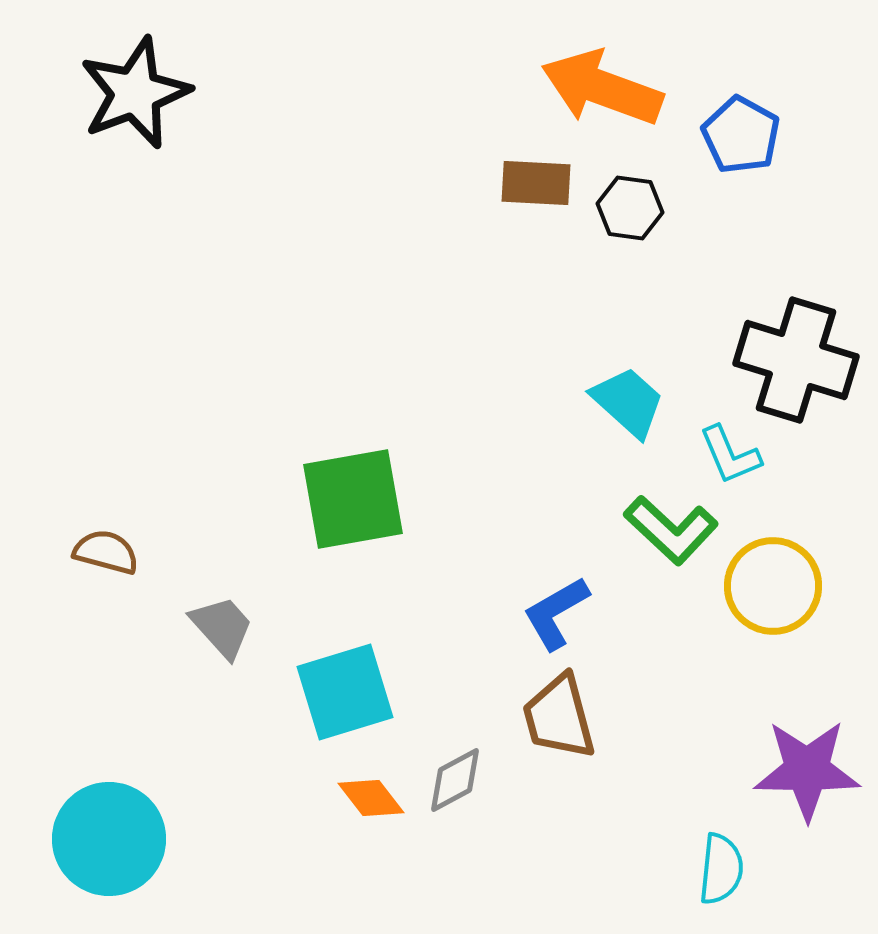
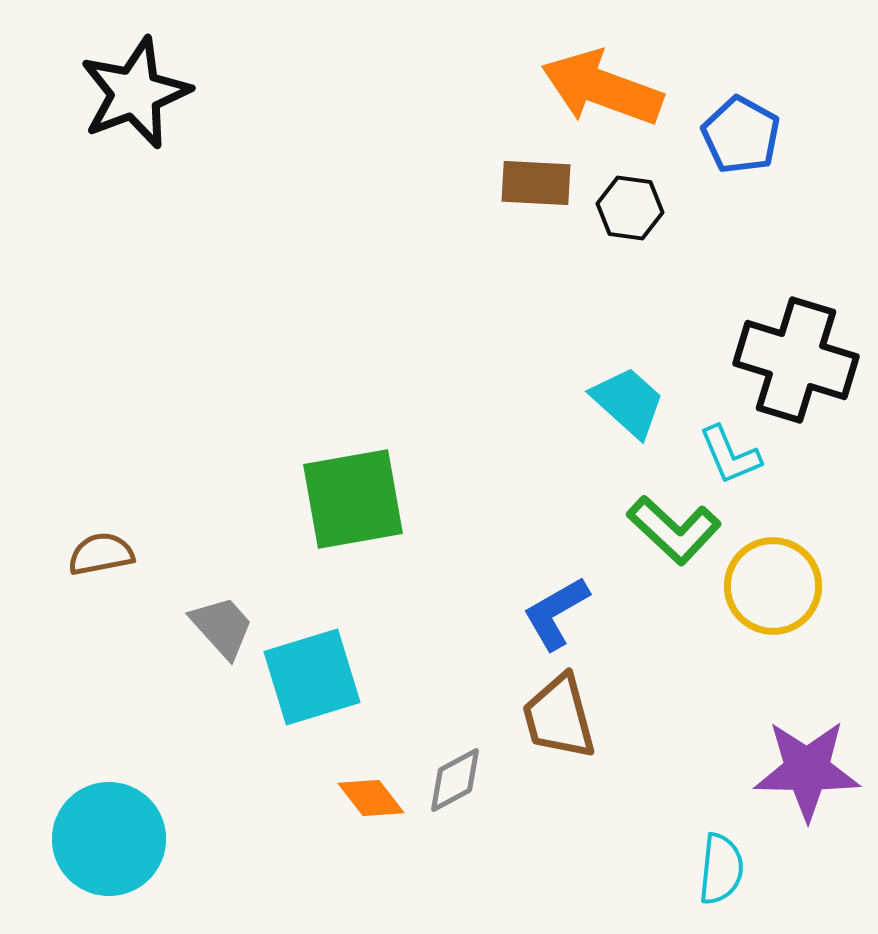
green L-shape: moved 3 px right
brown semicircle: moved 5 px left, 2 px down; rotated 26 degrees counterclockwise
cyan square: moved 33 px left, 15 px up
